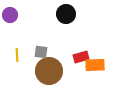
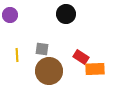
gray square: moved 1 px right, 3 px up
red rectangle: rotated 49 degrees clockwise
orange rectangle: moved 4 px down
